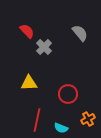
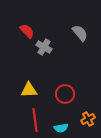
gray cross: rotated 14 degrees counterclockwise
yellow triangle: moved 7 px down
red circle: moved 3 px left
red line: moved 2 px left; rotated 20 degrees counterclockwise
cyan semicircle: rotated 32 degrees counterclockwise
